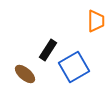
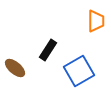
blue square: moved 5 px right, 4 px down
brown ellipse: moved 10 px left, 6 px up
